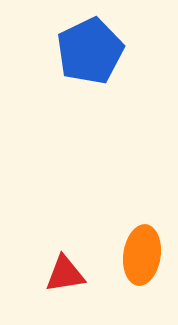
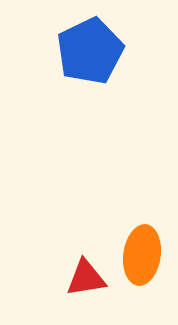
red triangle: moved 21 px right, 4 px down
